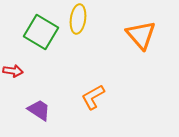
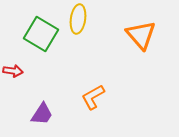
green square: moved 2 px down
purple trapezoid: moved 3 px right, 4 px down; rotated 90 degrees clockwise
